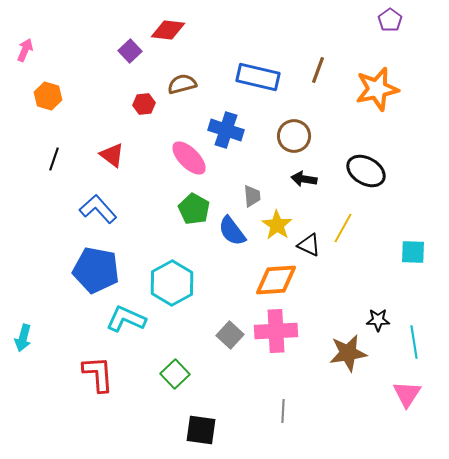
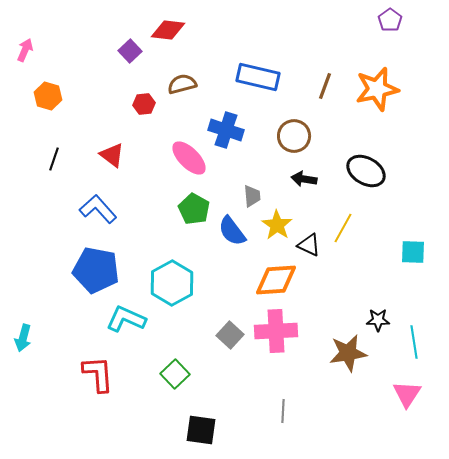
brown line: moved 7 px right, 16 px down
